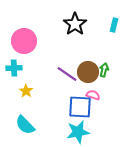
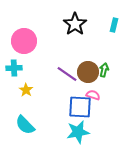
yellow star: moved 1 px up
